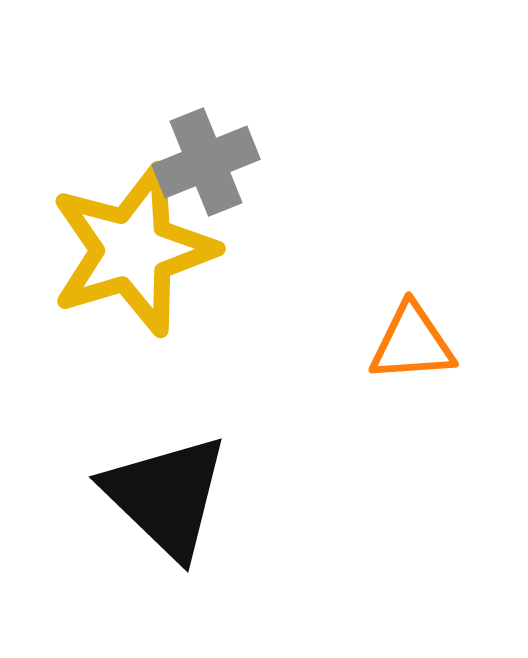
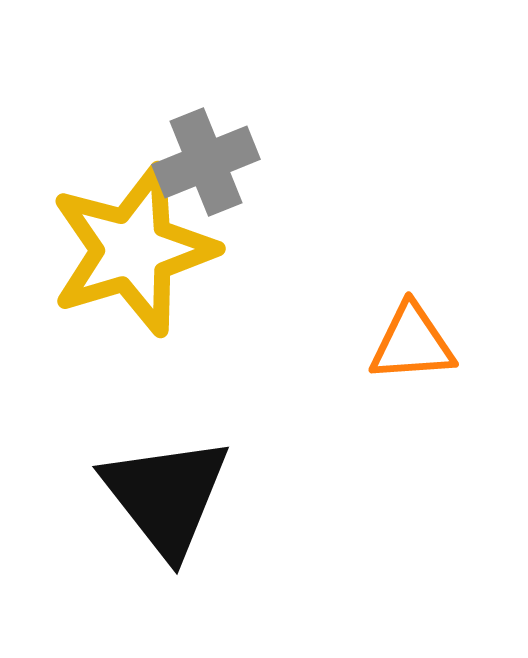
black triangle: rotated 8 degrees clockwise
